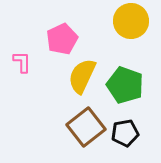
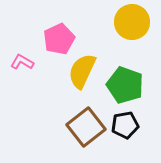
yellow circle: moved 1 px right, 1 px down
pink pentagon: moved 3 px left
pink L-shape: rotated 60 degrees counterclockwise
yellow semicircle: moved 5 px up
black pentagon: moved 8 px up
